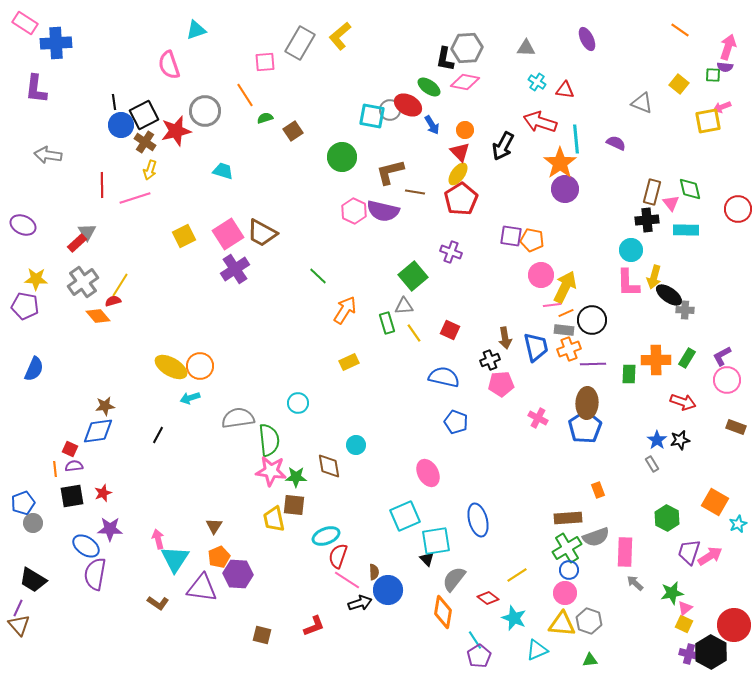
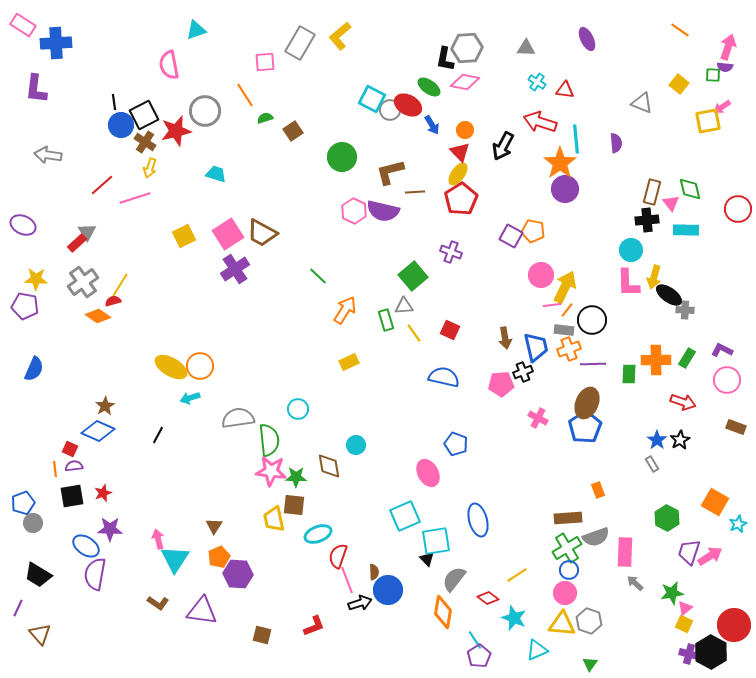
pink rectangle at (25, 23): moved 2 px left, 2 px down
pink semicircle at (169, 65): rotated 8 degrees clockwise
pink arrow at (722, 107): rotated 12 degrees counterclockwise
cyan square at (372, 116): moved 17 px up; rotated 16 degrees clockwise
purple semicircle at (616, 143): rotated 60 degrees clockwise
yellow arrow at (150, 170): moved 2 px up
cyan trapezoid at (223, 171): moved 7 px left, 3 px down
red line at (102, 185): rotated 50 degrees clockwise
brown line at (415, 192): rotated 12 degrees counterclockwise
purple square at (511, 236): rotated 20 degrees clockwise
orange pentagon at (532, 240): moved 1 px right, 9 px up
orange line at (566, 313): moved 1 px right, 3 px up; rotated 28 degrees counterclockwise
orange diamond at (98, 316): rotated 15 degrees counterclockwise
green rectangle at (387, 323): moved 1 px left, 3 px up
purple L-shape at (722, 356): moved 6 px up; rotated 55 degrees clockwise
black cross at (490, 360): moved 33 px right, 12 px down
cyan circle at (298, 403): moved 6 px down
brown ellipse at (587, 403): rotated 20 degrees clockwise
brown star at (105, 406): rotated 24 degrees counterclockwise
blue pentagon at (456, 422): moved 22 px down
blue diamond at (98, 431): rotated 32 degrees clockwise
black star at (680, 440): rotated 18 degrees counterclockwise
cyan ellipse at (326, 536): moved 8 px left, 2 px up
black trapezoid at (33, 580): moved 5 px right, 5 px up
pink line at (347, 580): rotated 36 degrees clockwise
purple triangle at (202, 588): moved 23 px down
brown triangle at (19, 625): moved 21 px right, 9 px down
green triangle at (590, 660): moved 4 px down; rotated 49 degrees counterclockwise
